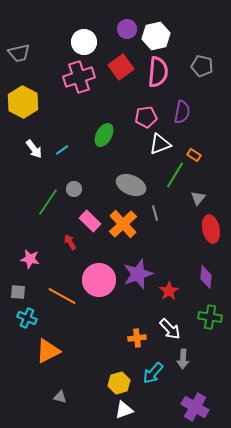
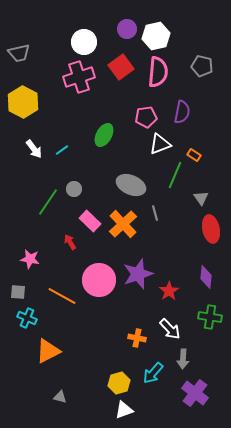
green line at (175, 175): rotated 8 degrees counterclockwise
gray triangle at (198, 198): moved 3 px right; rotated 14 degrees counterclockwise
orange cross at (137, 338): rotated 18 degrees clockwise
purple cross at (195, 407): moved 14 px up; rotated 8 degrees clockwise
